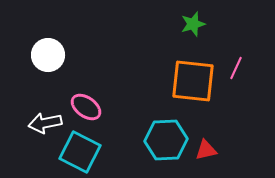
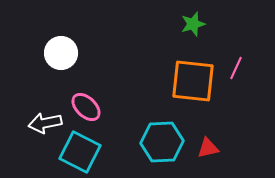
white circle: moved 13 px right, 2 px up
pink ellipse: rotated 8 degrees clockwise
cyan hexagon: moved 4 px left, 2 px down
red triangle: moved 2 px right, 2 px up
